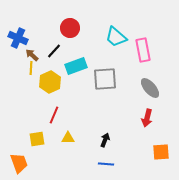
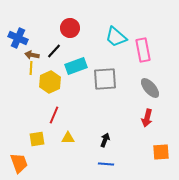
brown arrow: rotated 32 degrees counterclockwise
